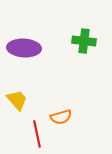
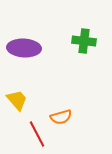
red line: rotated 16 degrees counterclockwise
